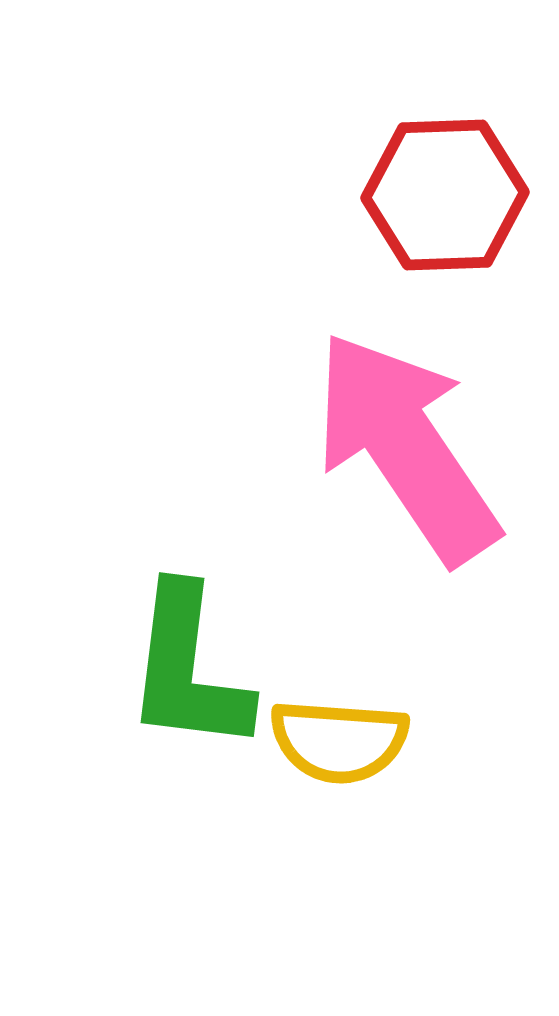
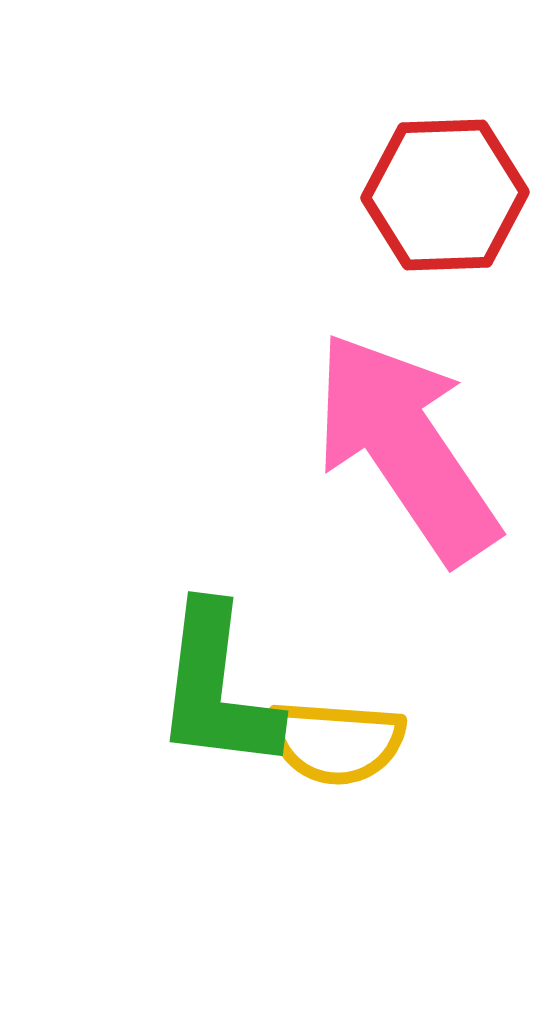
green L-shape: moved 29 px right, 19 px down
yellow semicircle: moved 3 px left, 1 px down
